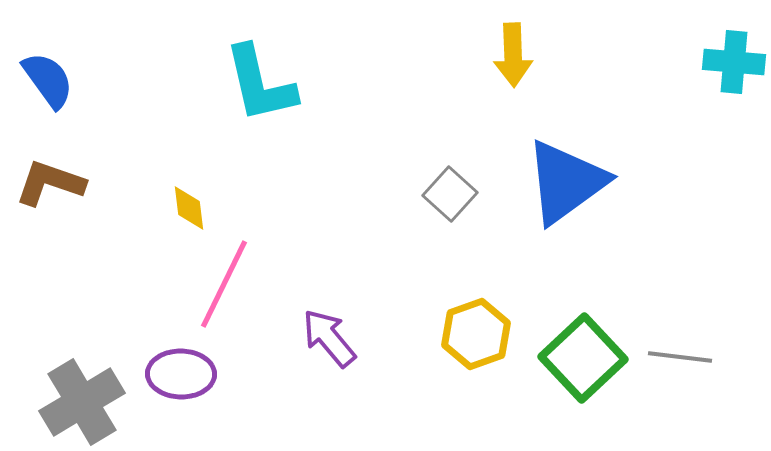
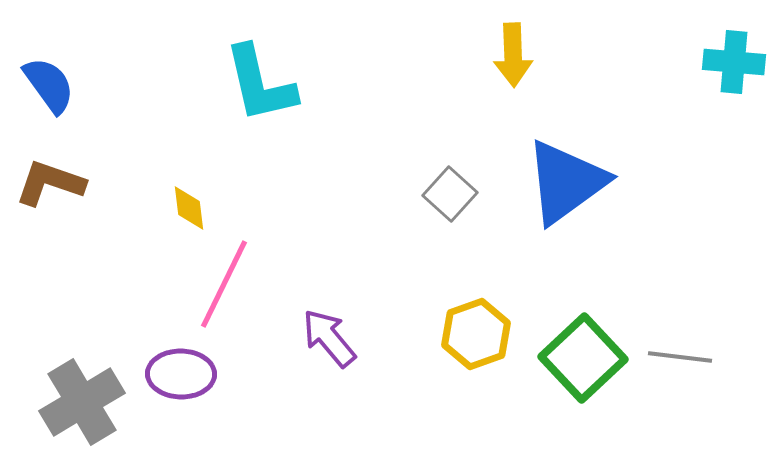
blue semicircle: moved 1 px right, 5 px down
